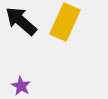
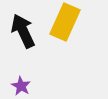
black arrow: moved 2 px right, 10 px down; rotated 24 degrees clockwise
